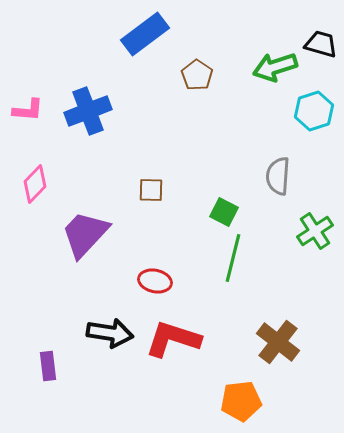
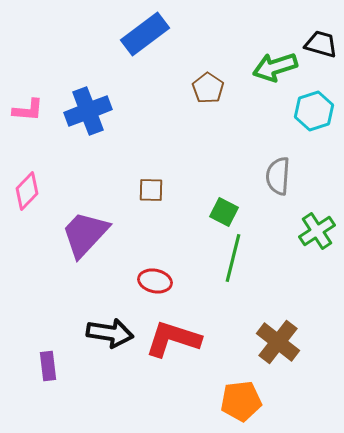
brown pentagon: moved 11 px right, 13 px down
pink diamond: moved 8 px left, 7 px down
green cross: moved 2 px right
